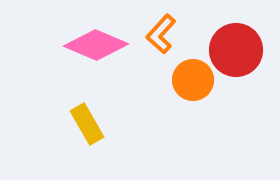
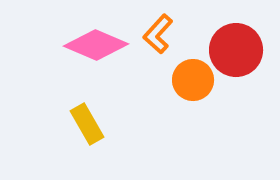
orange L-shape: moved 3 px left
